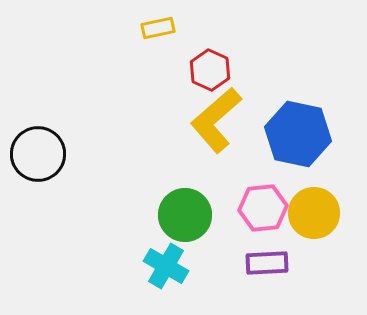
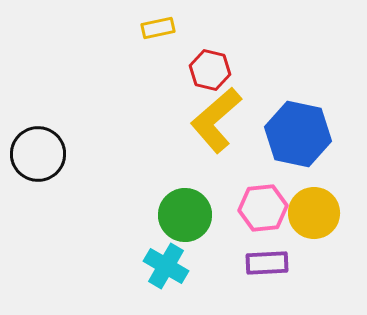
red hexagon: rotated 12 degrees counterclockwise
